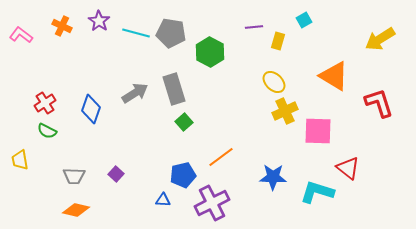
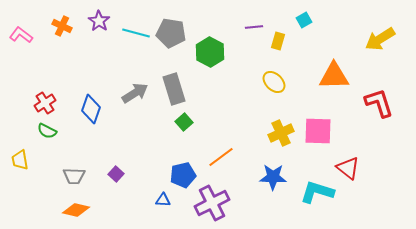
orange triangle: rotated 32 degrees counterclockwise
yellow cross: moved 4 px left, 22 px down
